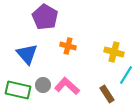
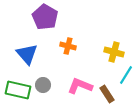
pink L-shape: moved 13 px right; rotated 20 degrees counterclockwise
